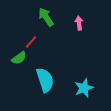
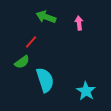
green arrow: rotated 36 degrees counterclockwise
green semicircle: moved 3 px right, 4 px down
cyan star: moved 2 px right, 3 px down; rotated 18 degrees counterclockwise
